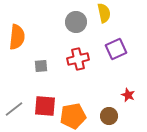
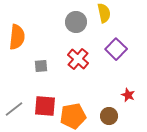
purple square: rotated 20 degrees counterclockwise
red cross: rotated 35 degrees counterclockwise
